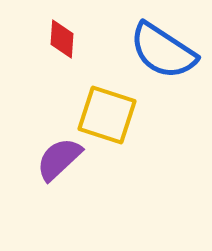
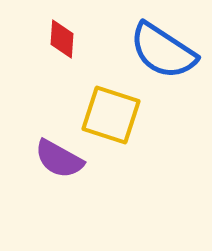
yellow square: moved 4 px right
purple semicircle: rotated 108 degrees counterclockwise
